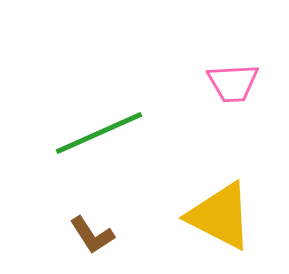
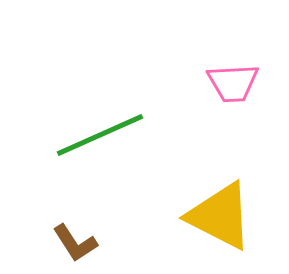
green line: moved 1 px right, 2 px down
brown L-shape: moved 17 px left, 8 px down
